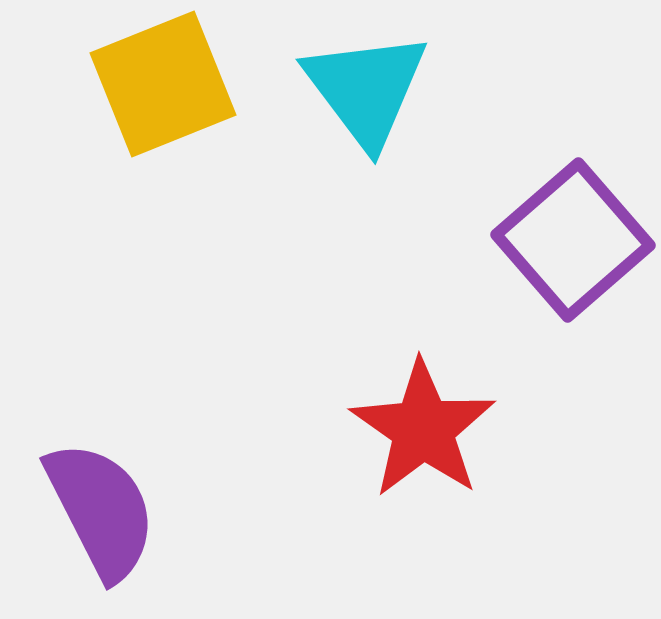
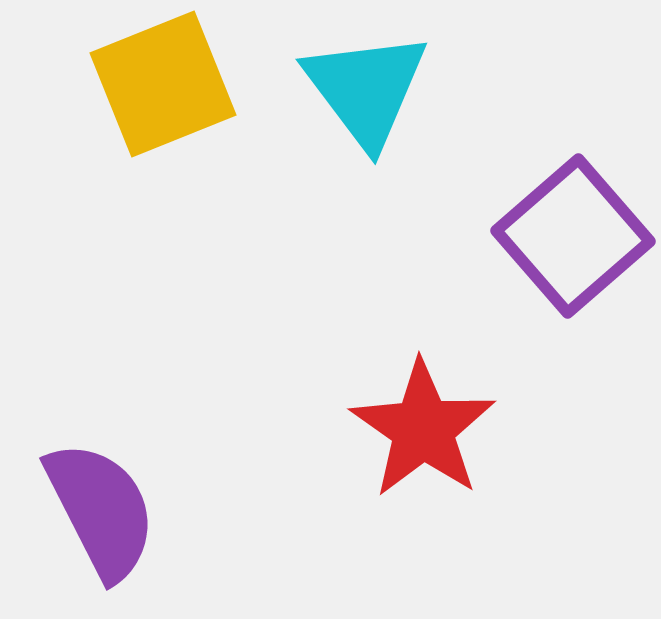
purple square: moved 4 px up
